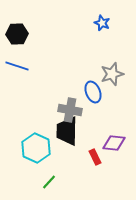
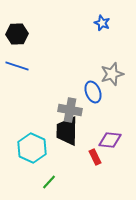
purple diamond: moved 4 px left, 3 px up
cyan hexagon: moved 4 px left
